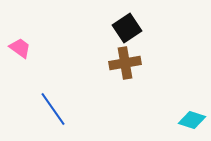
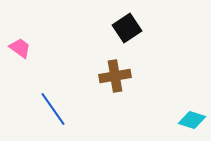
brown cross: moved 10 px left, 13 px down
